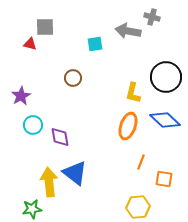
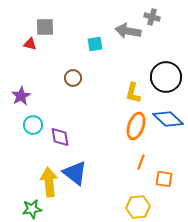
blue diamond: moved 3 px right, 1 px up
orange ellipse: moved 8 px right
